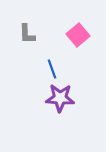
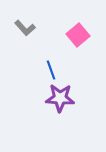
gray L-shape: moved 2 px left, 6 px up; rotated 40 degrees counterclockwise
blue line: moved 1 px left, 1 px down
